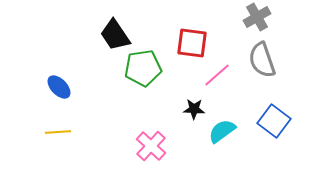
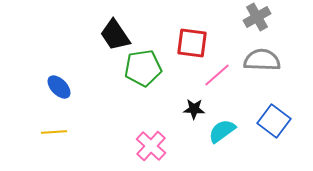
gray semicircle: rotated 111 degrees clockwise
yellow line: moved 4 px left
